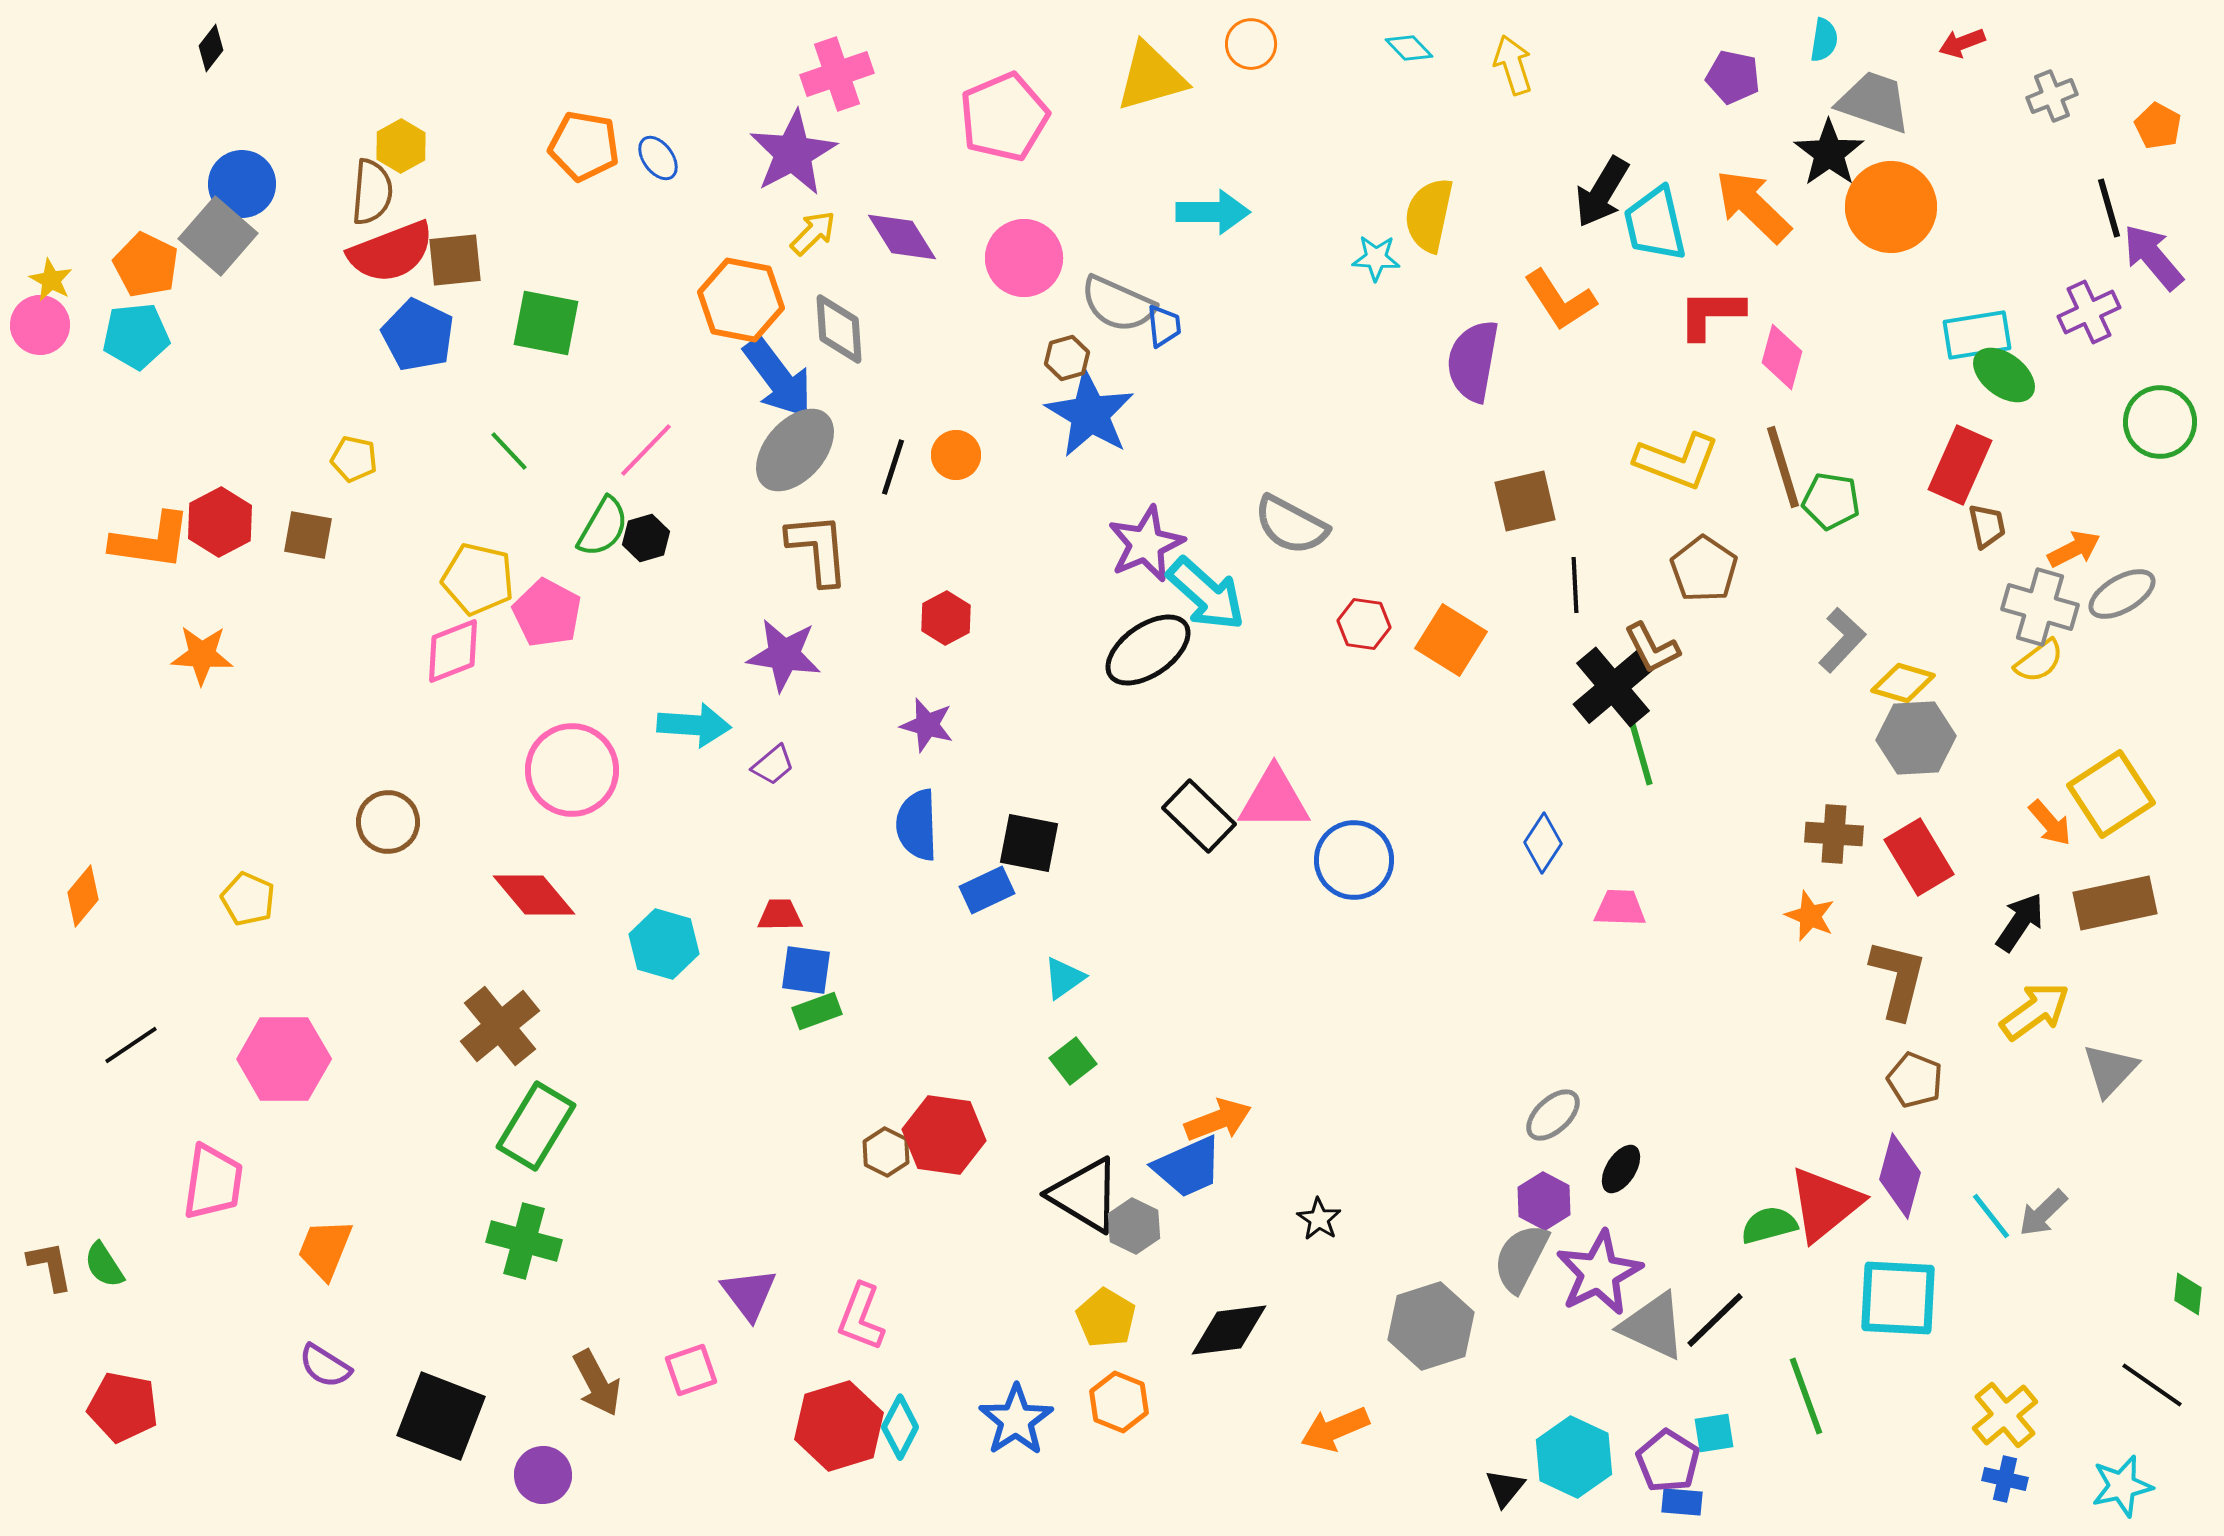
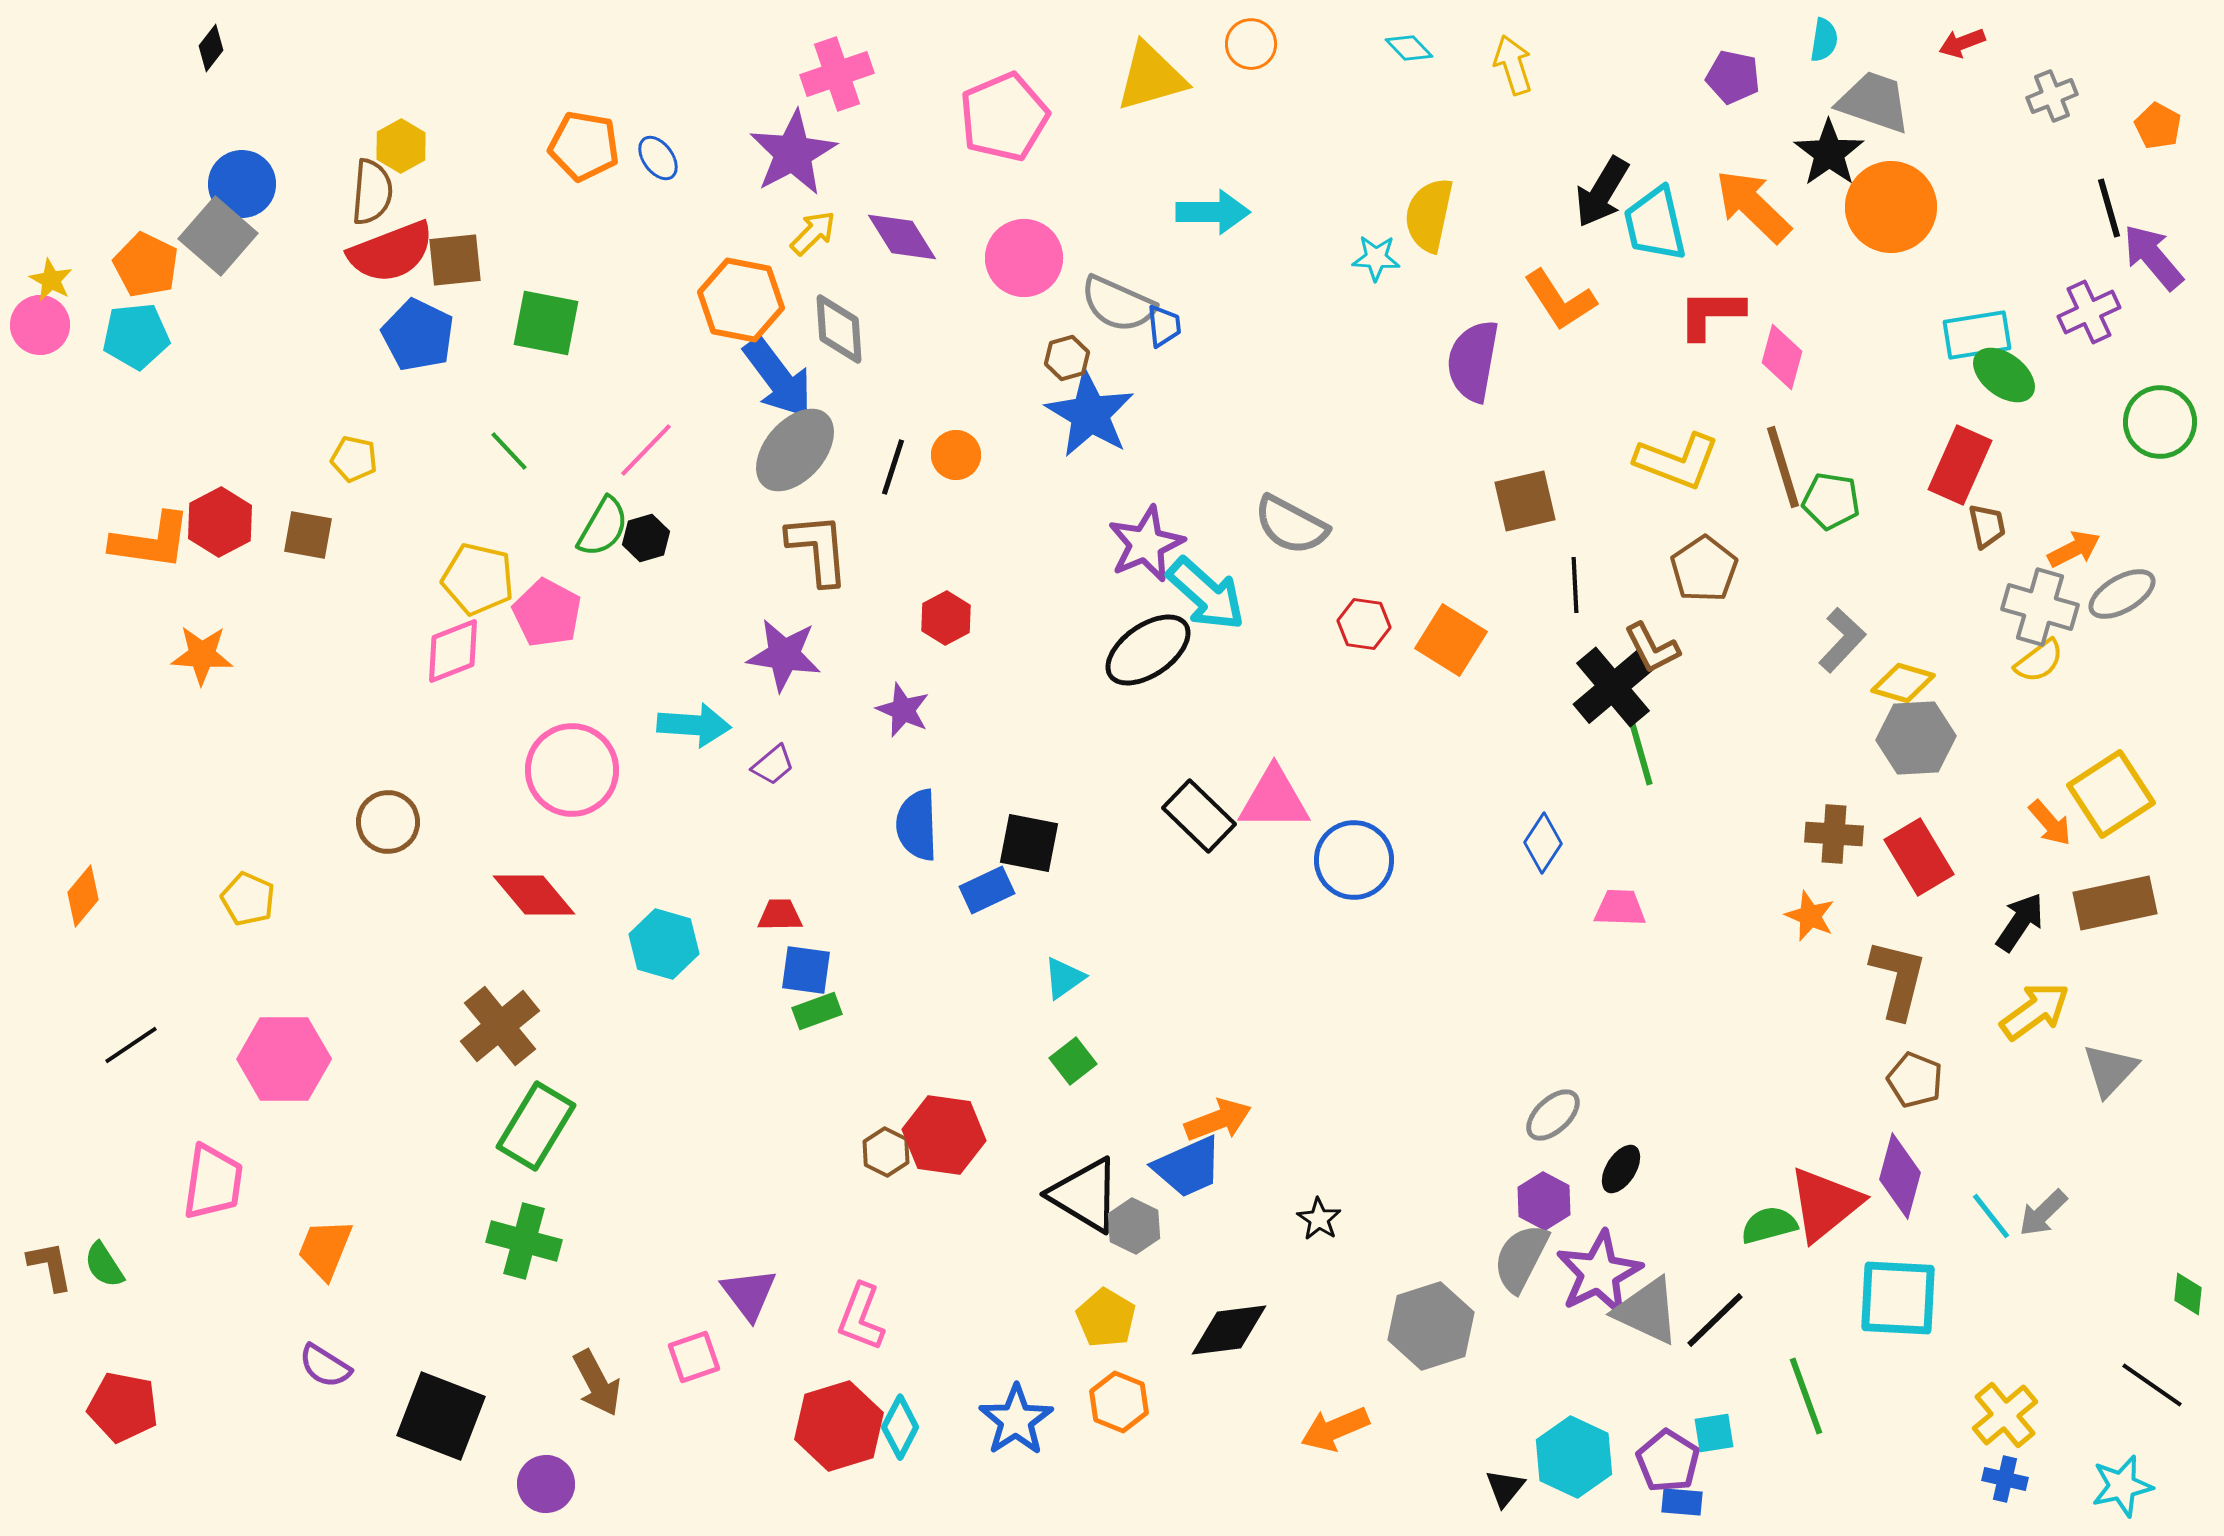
brown pentagon at (1704, 569): rotated 4 degrees clockwise
purple star at (927, 725): moved 24 px left, 15 px up; rotated 8 degrees clockwise
gray triangle at (1653, 1326): moved 6 px left, 15 px up
pink square at (691, 1370): moved 3 px right, 13 px up
purple circle at (543, 1475): moved 3 px right, 9 px down
